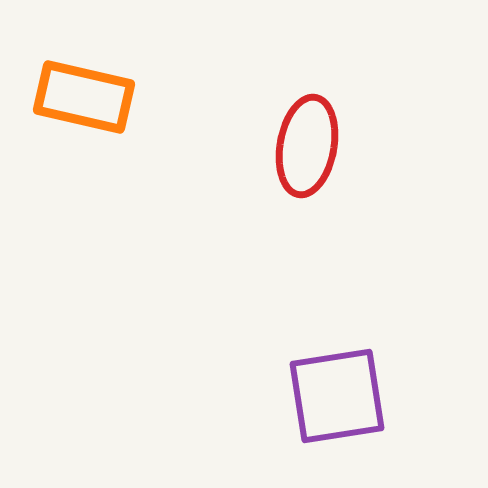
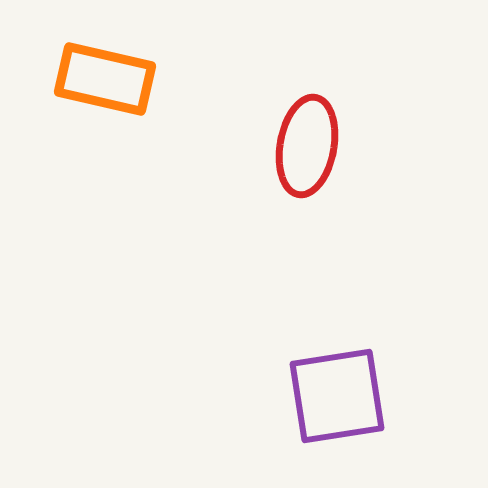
orange rectangle: moved 21 px right, 18 px up
